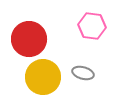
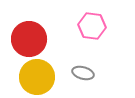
yellow circle: moved 6 px left
